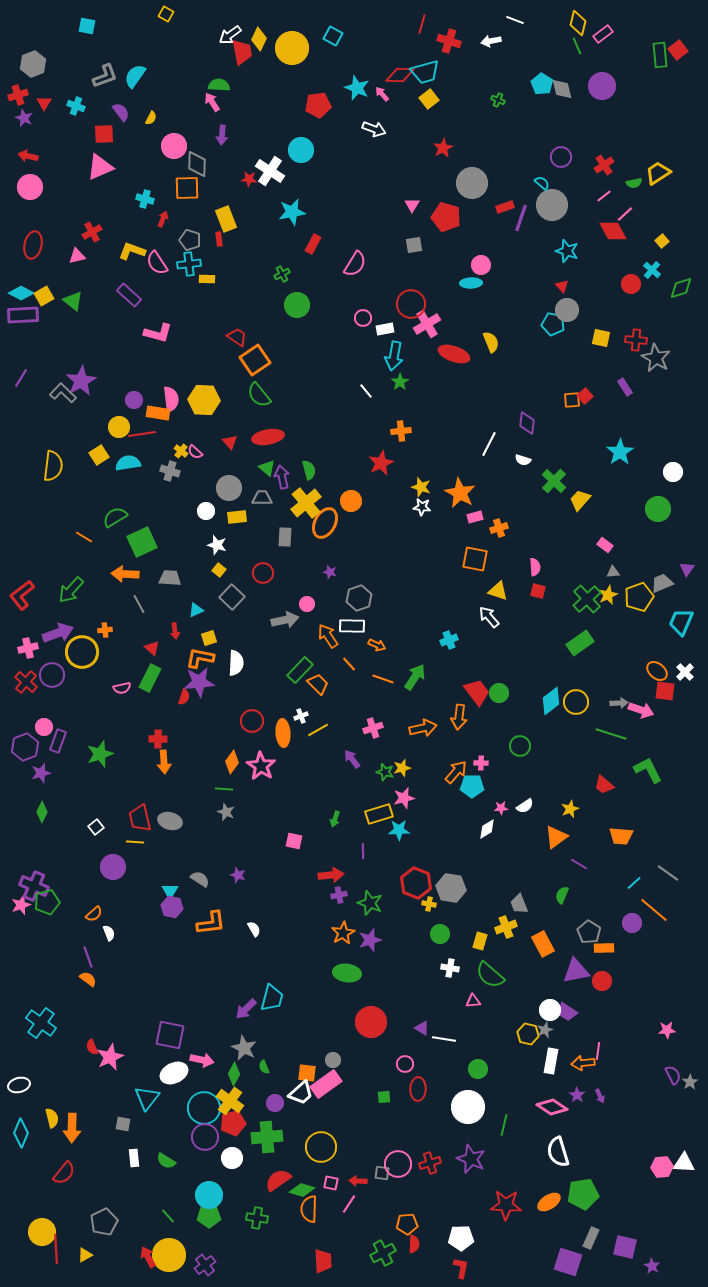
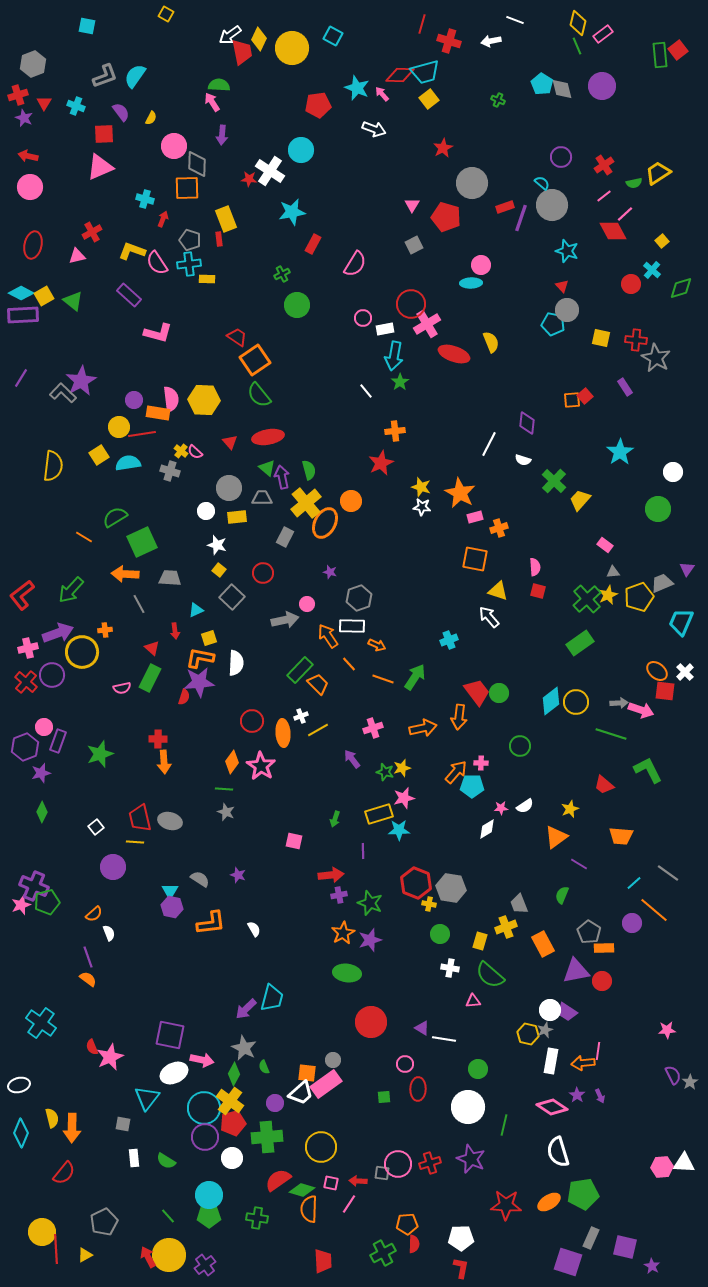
gray square at (414, 245): rotated 18 degrees counterclockwise
orange cross at (401, 431): moved 6 px left
gray rectangle at (285, 537): rotated 24 degrees clockwise
